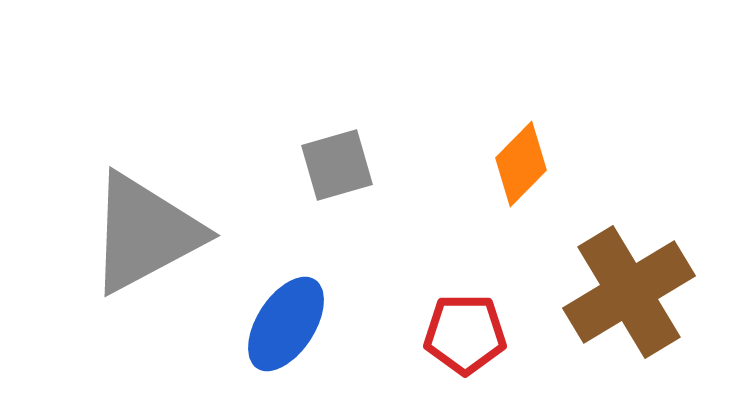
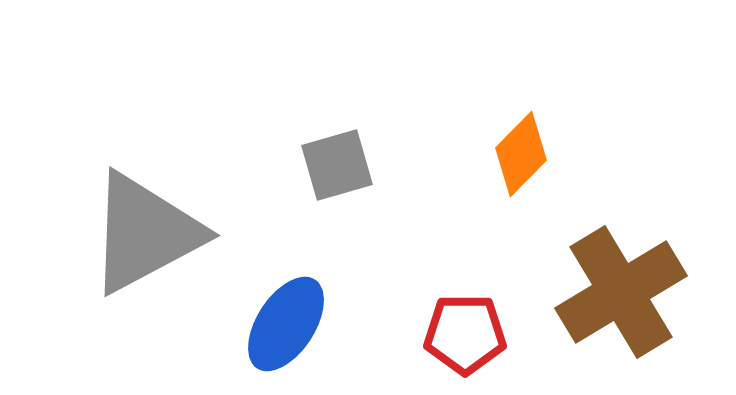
orange diamond: moved 10 px up
brown cross: moved 8 px left
